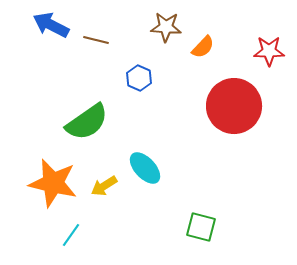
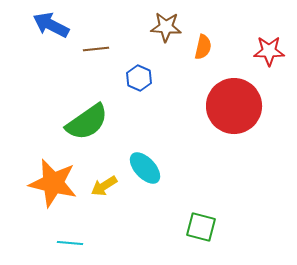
brown line: moved 9 px down; rotated 20 degrees counterclockwise
orange semicircle: rotated 30 degrees counterclockwise
cyan line: moved 1 px left, 8 px down; rotated 60 degrees clockwise
